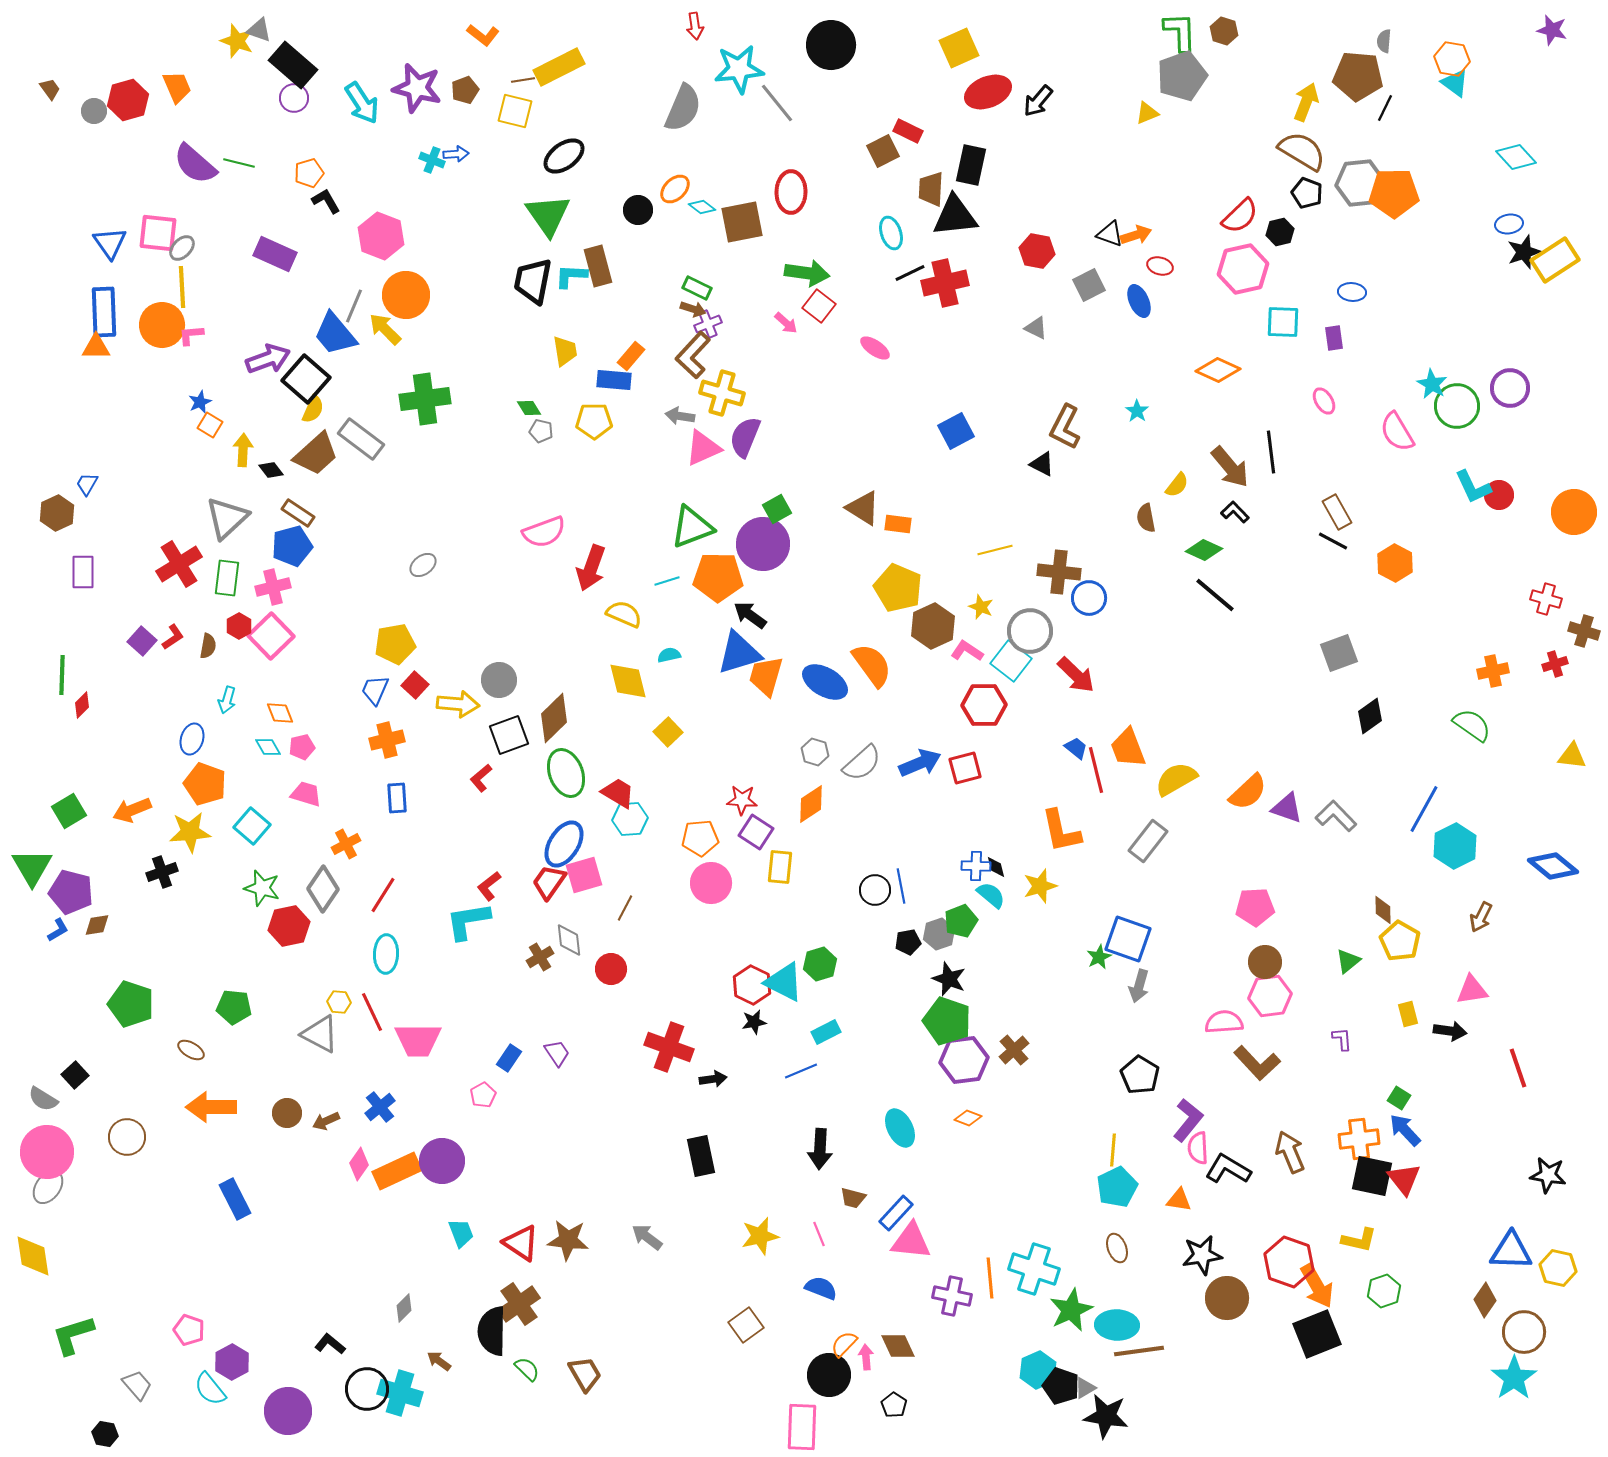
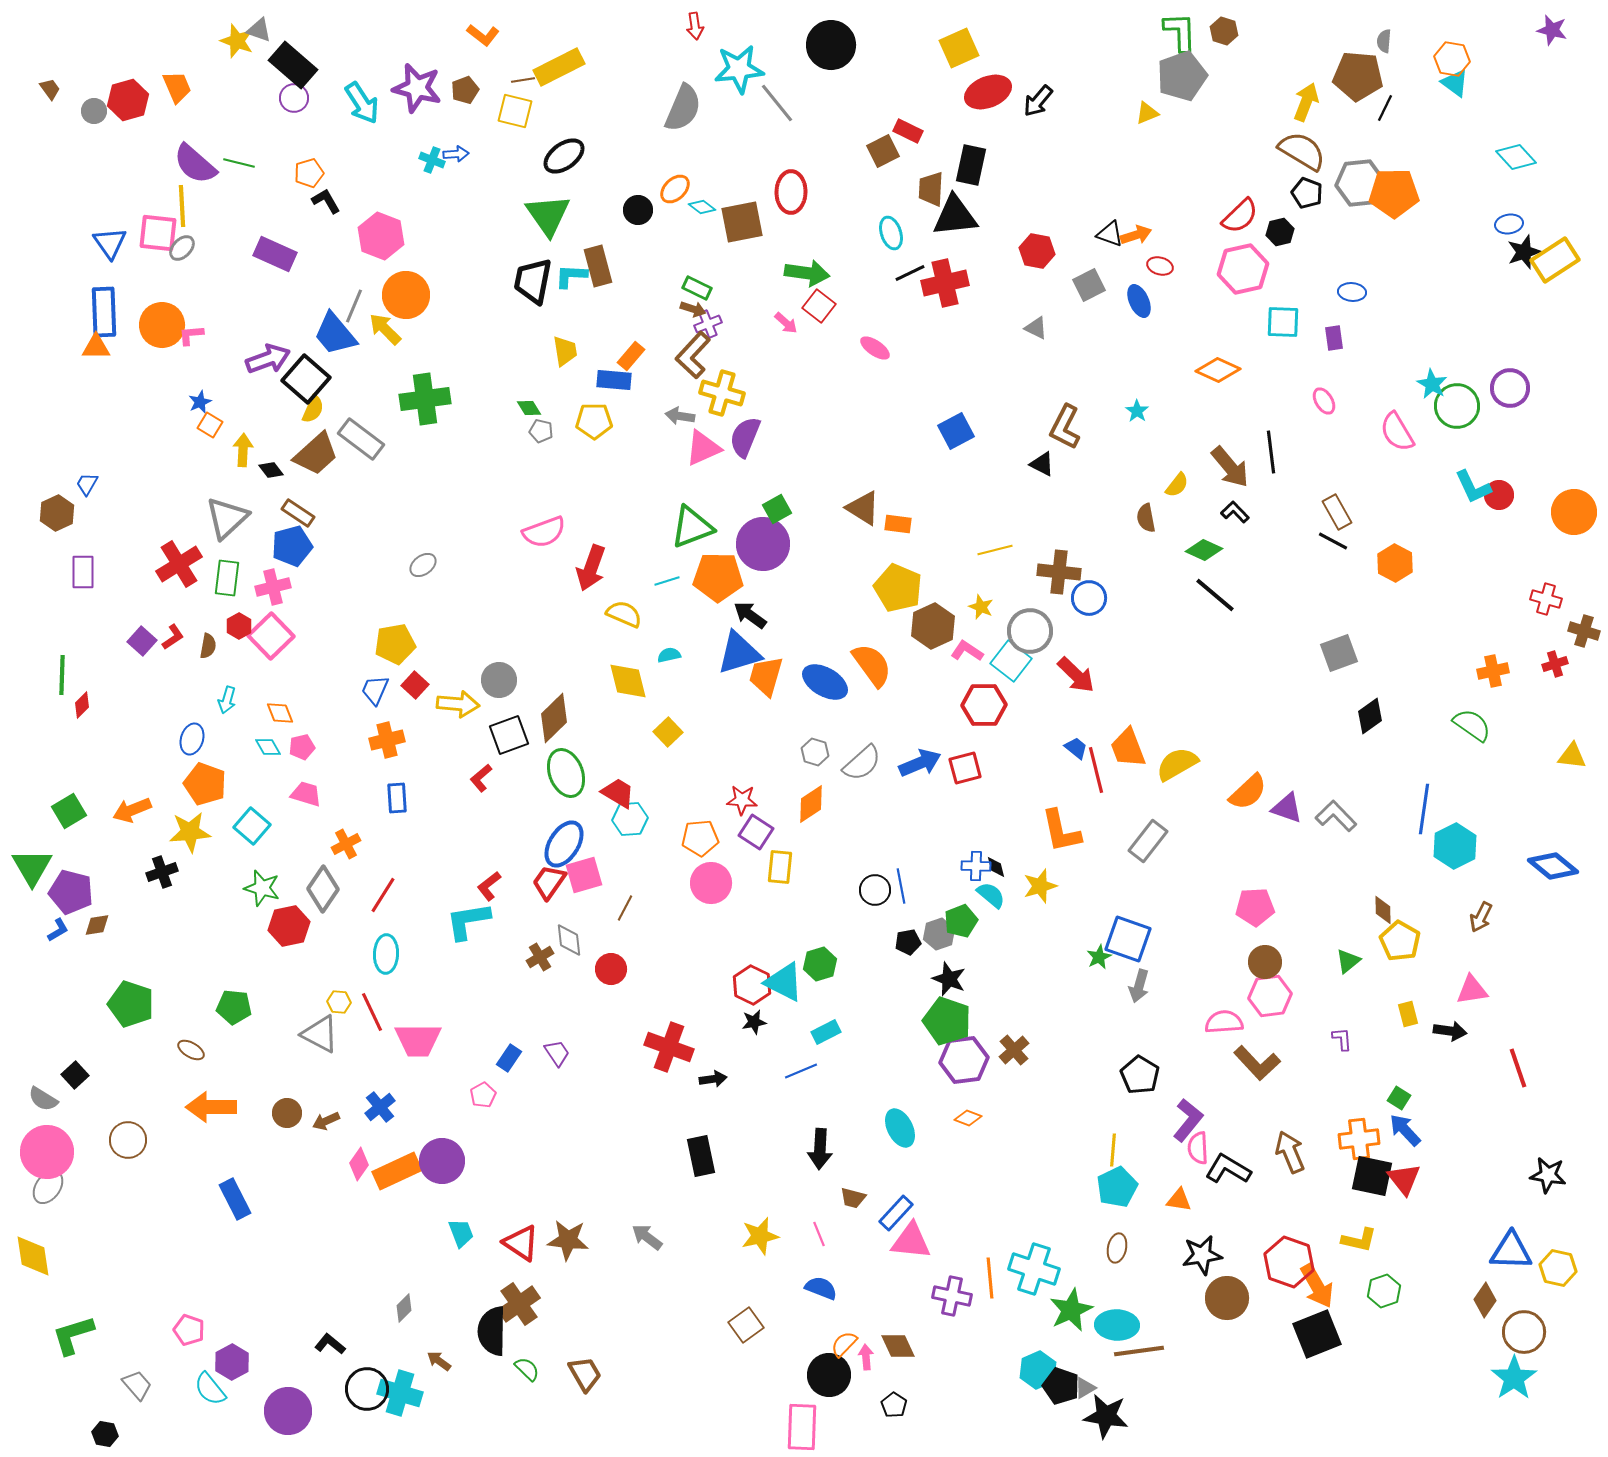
yellow line at (182, 287): moved 81 px up
yellow semicircle at (1176, 779): moved 1 px right, 15 px up
blue line at (1424, 809): rotated 21 degrees counterclockwise
brown circle at (127, 1137): moved 1 px right, 3 px down
brown ellipse at (1117, 1248): rotated 32 degrees clockwise
